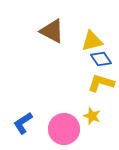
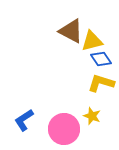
brown triangle: moved 19 px right
blue L-shape: moved 1 px right, 3 px up
